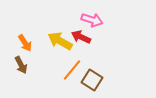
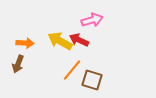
pink arrow: rotated 35 degrees counterclockwise
red arrow: moved 2 px left, 3 px down
orange arrow: rotated 54 degrees counterclockwise
brown arrow: moved 3 px left, 1 px up; rotated 48 degrees clockwise
brown square: rotated 15 degrees counterclockwise
